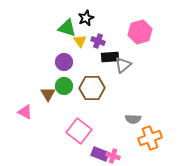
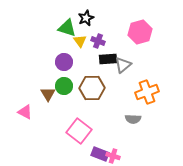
black rectangle: moved 2 px left, 2 px down
orange cross: moved 3 px left, 46 px up
